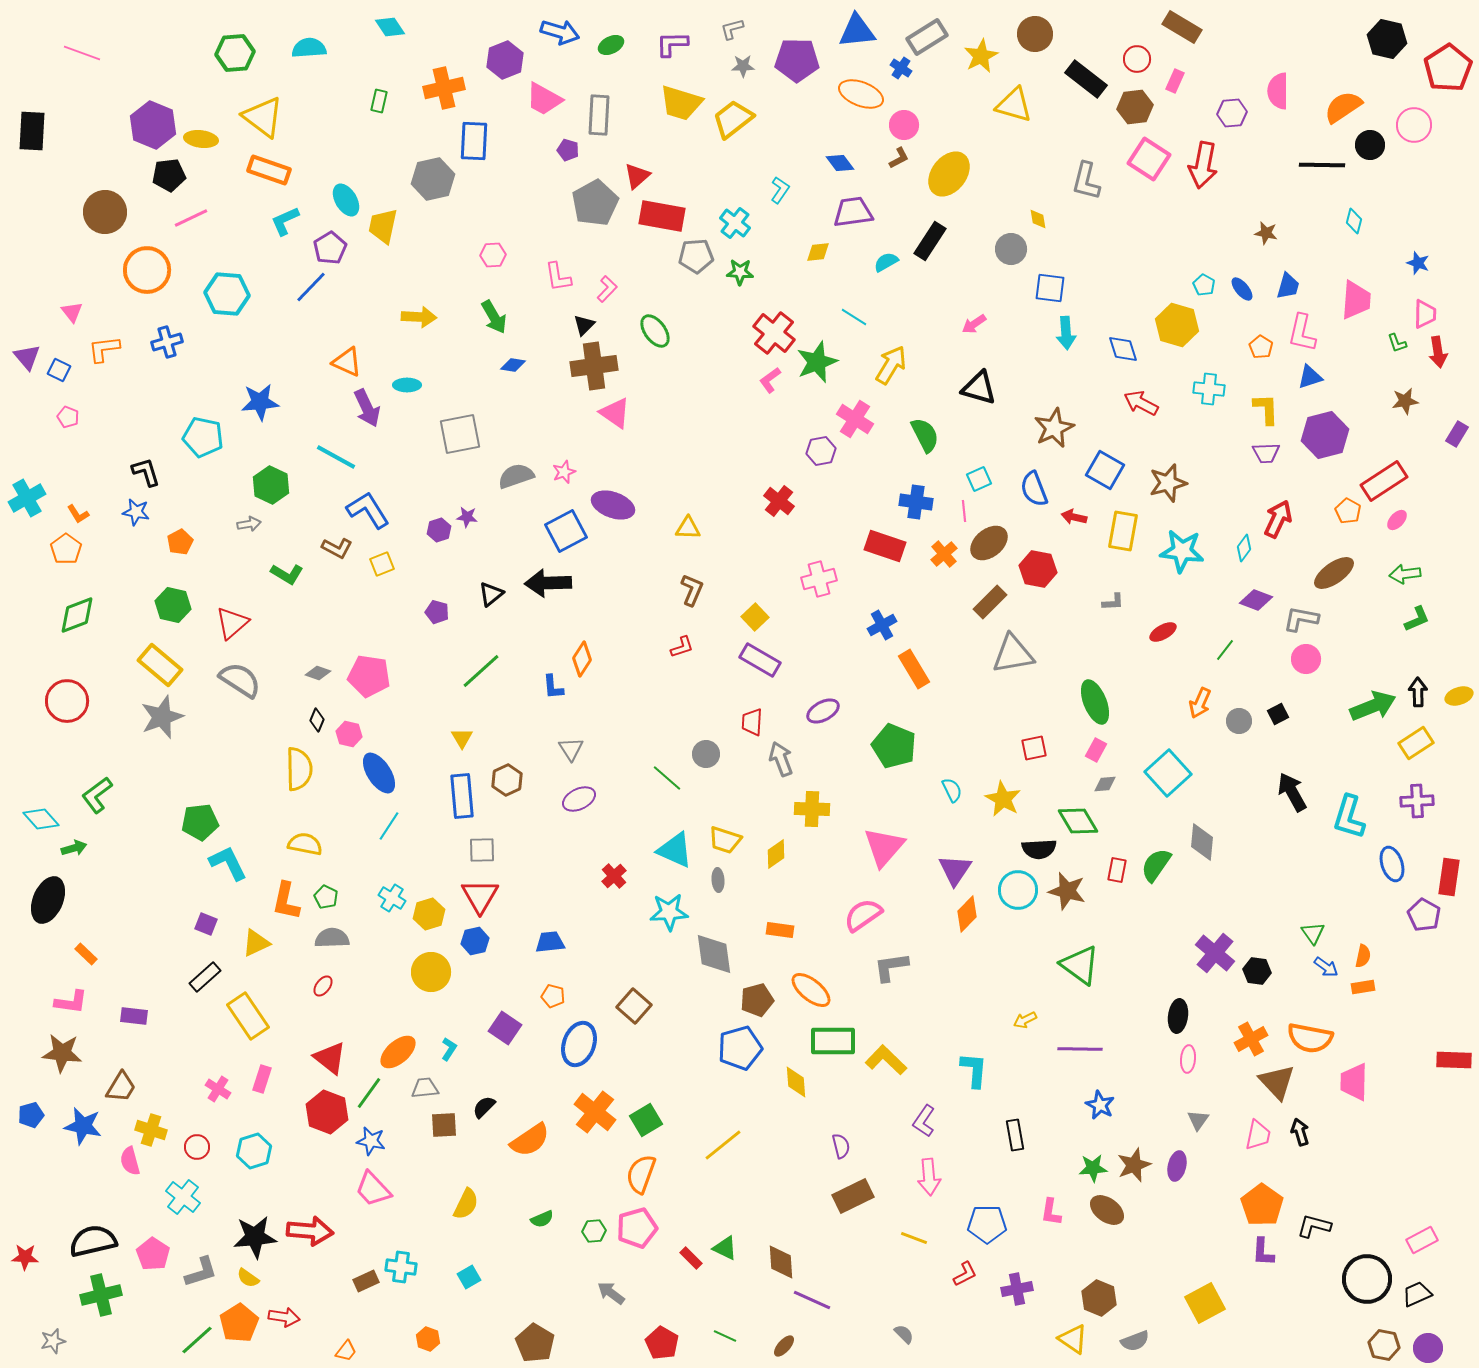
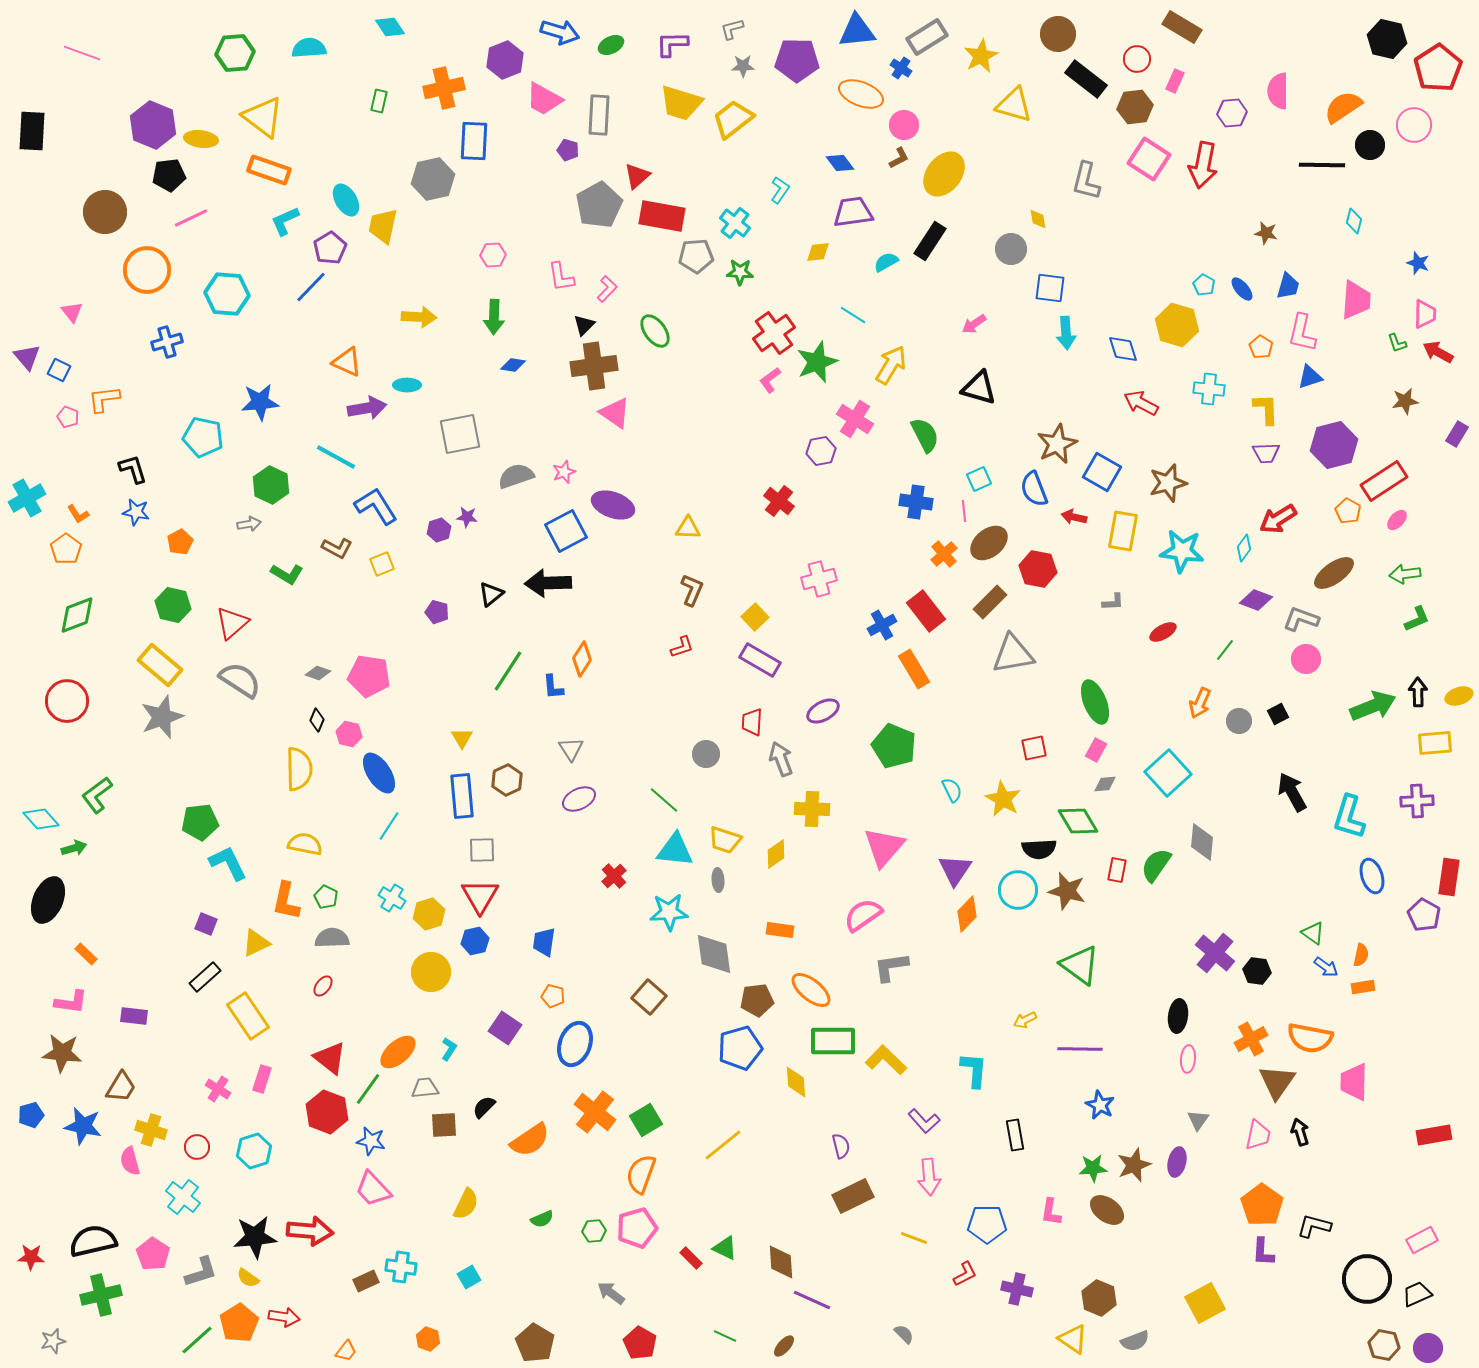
brown circle at (1035, 34): moved 23 px right
red pentagon at (1448, 68): moved 10 px left
yellow ellipse at (949, 174): moved 5 px left
gray pentagon at (595, 203): moved 4 px right, 2 px down
pink L-shape at (558, 277): moved 3 px right
green arrow at (494, 317): rotated 32 degrees clockwise
cyan line at (854, 317): moved 1 px left, 2 px up
red cross at (774, 333): rotated 15 degrees clockwise
orange L-shape at (104, 349): moved 50 px down
red arrow at (1438, 352): rotated 128 degrees clockwise
purple arrow at (367, 408): rotated 75 degrees counterclockwise
brown star at (1054, 428): moved 3 px right, 16 px down
purple hexagon at (1325, 435): moved 9 px right, 10 px down
blue square at (1105, 470): moved 3 px left, 2 px down
black L-shape at (146, 472): moved 13 px left, 3 px up
blue L-shape at (368, 510): moved 8 px right, 4 px up
red arrow at (1278, 519): rotated 147 degrees counterclockwise
red rectangle at (885, 546): moved 41 px right, 65 px down; rotated 33 degrees clockwise
gray L-shape at (1301, 619): rotated 9 degrees clockwise
green line at (481, 671): moved 27 px right; rotated 15 degrees counterclockwise
yellow rectangle at (1416, 743): moved 19 px right; rotated 28 degrees clockwise
green line at (667, 778): moved 3 px left, 22 px down
cyan triangle at (675, 850): rotated 18 degrees counterclockwise
blue ellipse at (1392, 864): moved 20 px left, 12 px down
green triangle at (1313, 933): rotated 20 degrees counterclockwise
blue trapezoid at (550, 942): moved 6 px left; rotated 76 degrees counterclockwise
orange semicircle at (1363, 956): moved 2 px left, 1 px up
brown pentagon at (757, 1000): rotated 8 degrees clockwise
brown square at (634, 1006): moved 15 px right, 9 px up
blue ellipse at (579, 1044): moved 4 px left
red rectangle at (1454, 1060): moved 20 px left, 75 px down; rotated 12 degrees counterclockwise
brown triangle at (1277, 1082): rotated 18 degrees clockwise
green line at (369, 1093): moved 1 px left, 4 px up
purple L-shape at (924, 1121): rotated 76 degrees counterclockwise
purple ellipse at (1177, 1166): moved 4 px up
red star at (25, 1257): moved 6 px right
purple cross at (1017, 1289): rotated 24 degrees clockwise
red pentagon at (662, 1343): moved 22 px left
